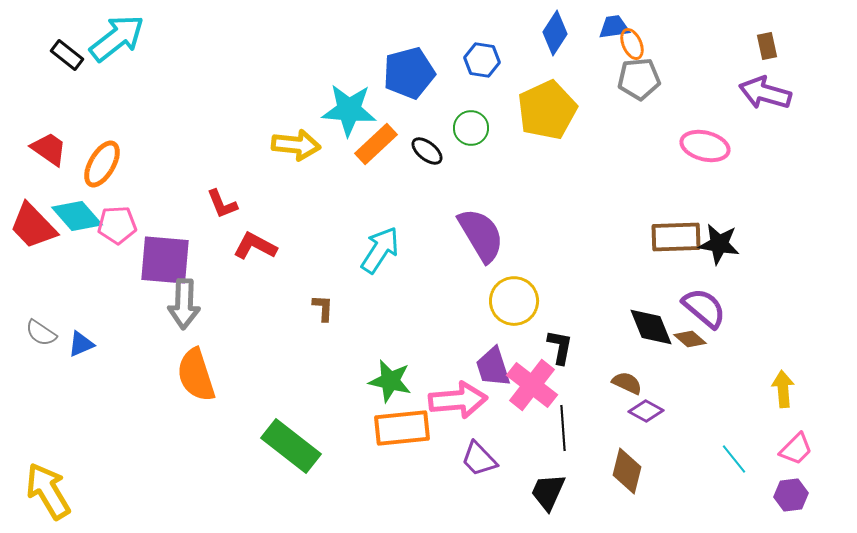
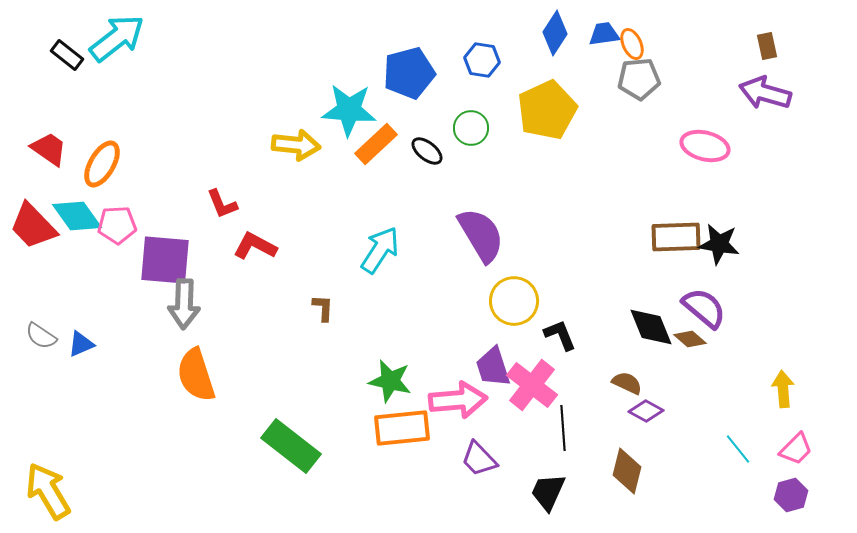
blue trapezoid at (614, 27): moved 10 px left, 7 px down
cyan diamond at (77, 216): rotated 6 degrees clockwise
gray semicircle at (41, 333): moved 3 px down
black L-shape at (560, 347): moved 12 px up; rotated 33 degrees counterclockwise
cyan line at (734, 459): moved 4 px right, 10 px up
purple hexagon at (791, 495): rotated 8 degrees counterclockwise
